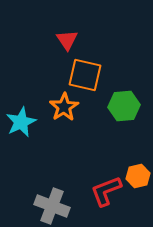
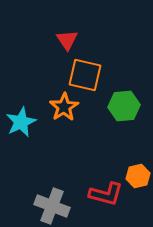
red L-shape: moved 3 px down; rotated 144 degrees counterclockwise
